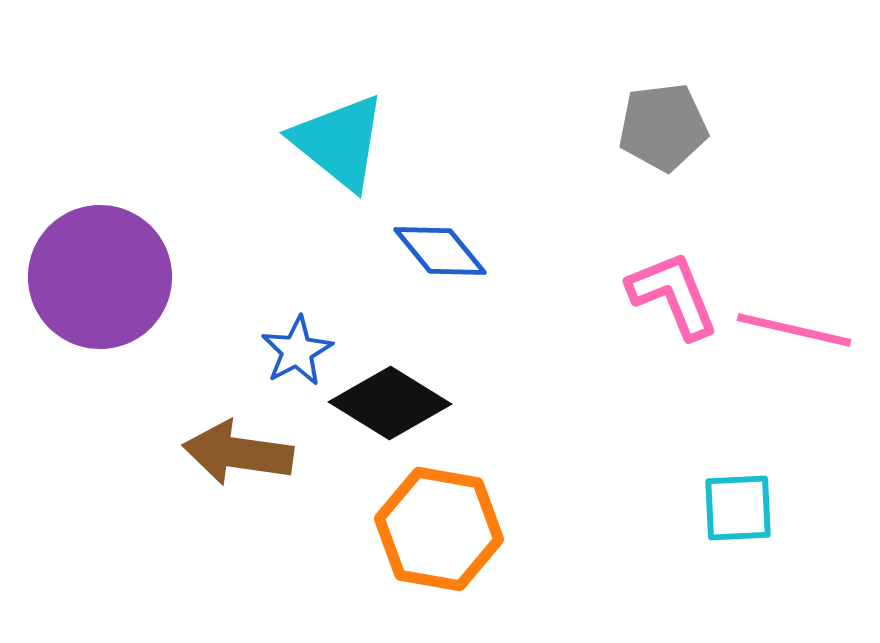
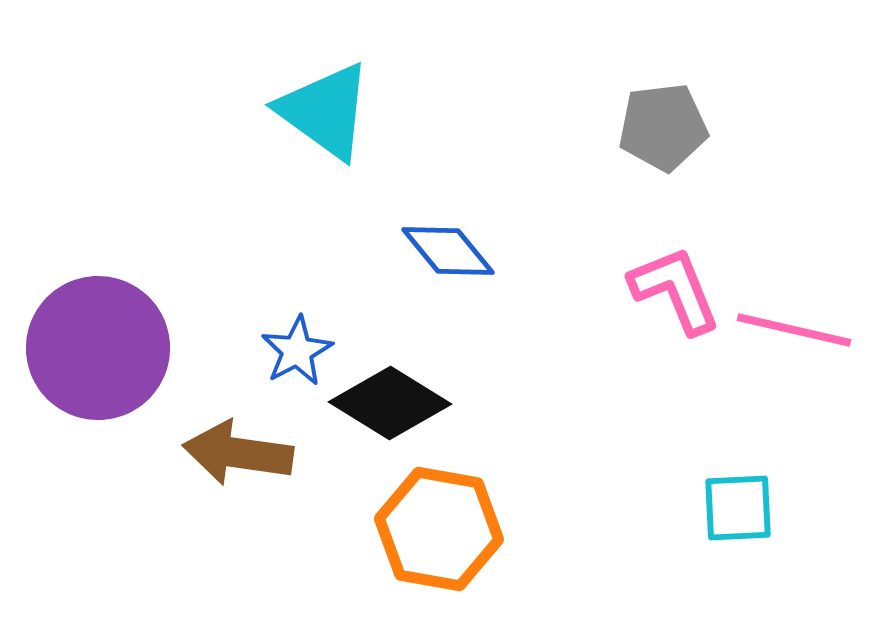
cyan triangle: moved 14 px left, 31 px up; rotated 3 degrees counterclockwise
blue diamond: moved 8 px right
purple circle: moved 2 px left, 71 px down
pink L-shape: moved 2 px right, 5 px up
